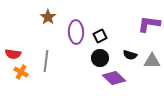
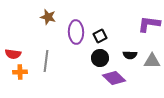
brown star: rotated 21 degrees counterclockwise
black semicircle: rotated 16 degrees counterclockwise
orange cross: moved 1 px left; rotated 32 degrees counterclockwise
